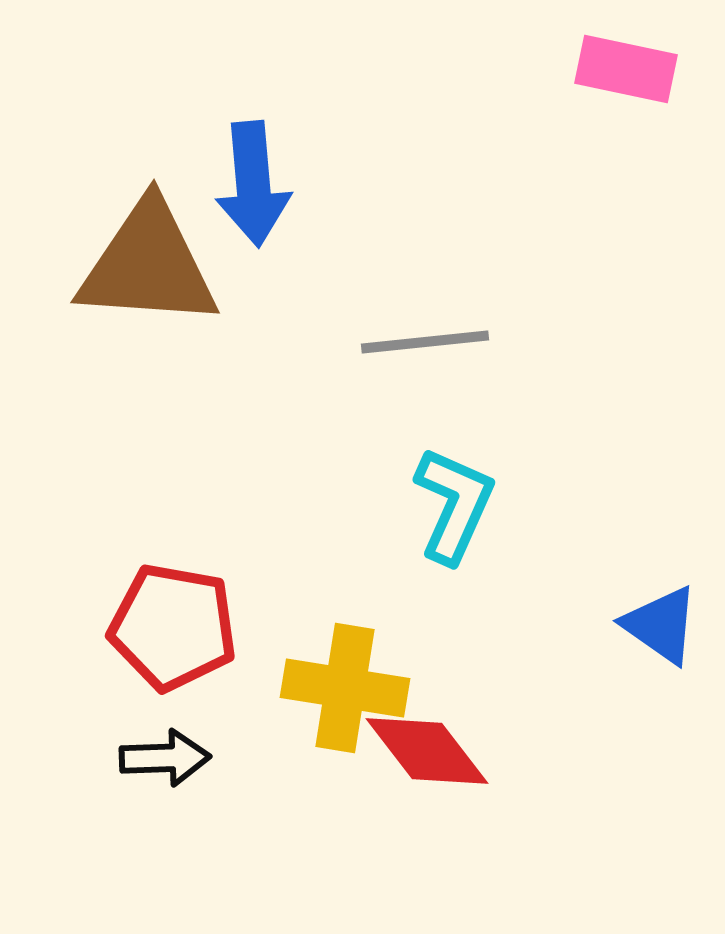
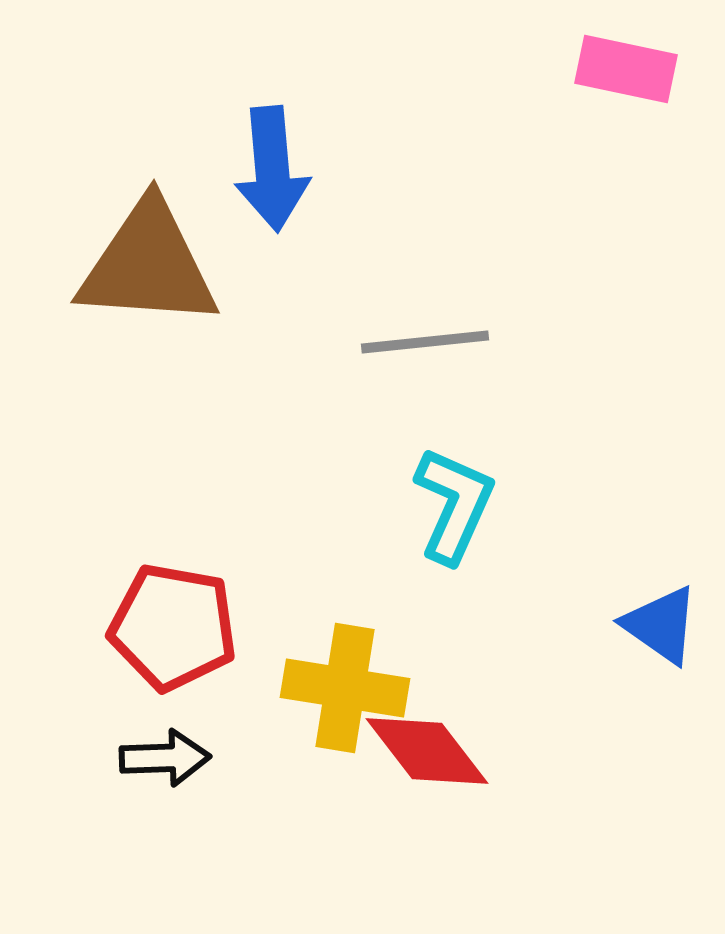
blue arrow: moved 19 px right, 15 px up
